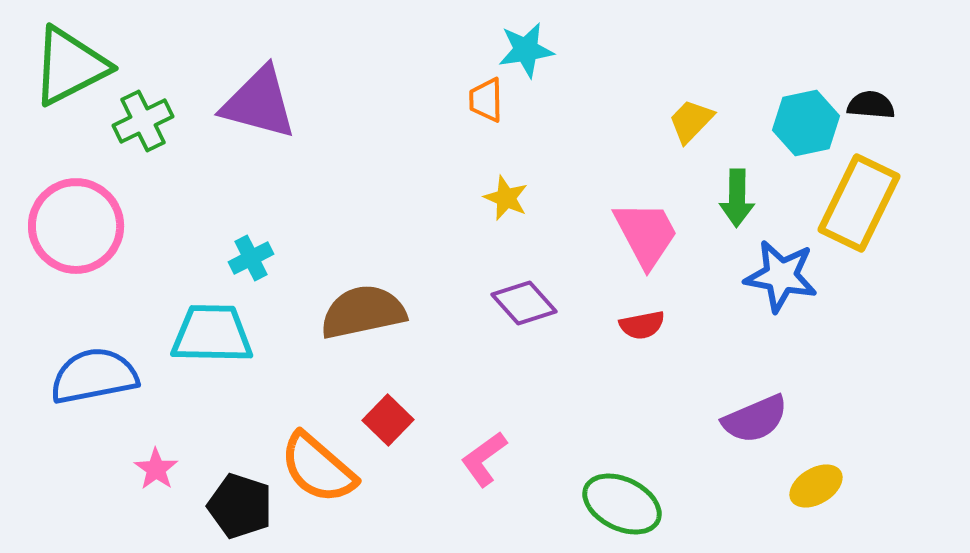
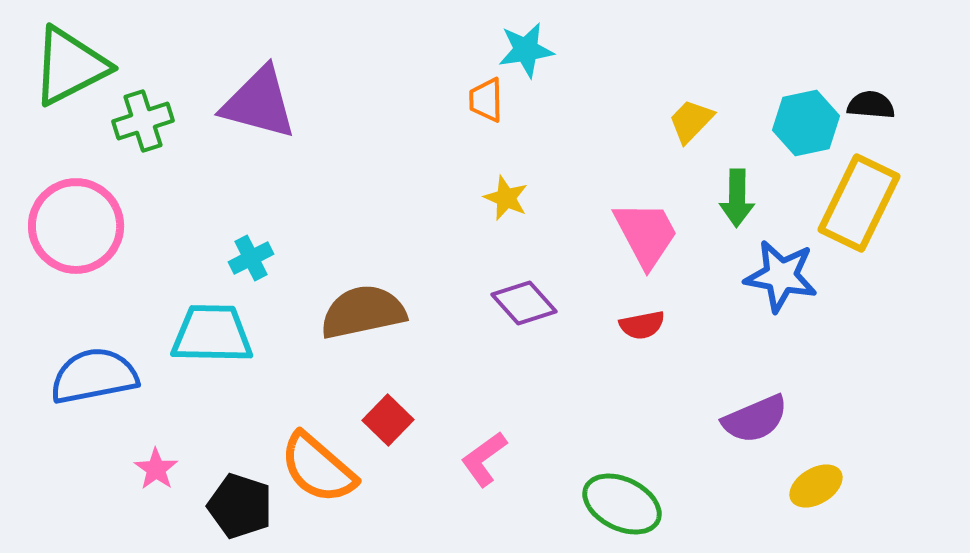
green cross: rotated 8 degrees clockwise
